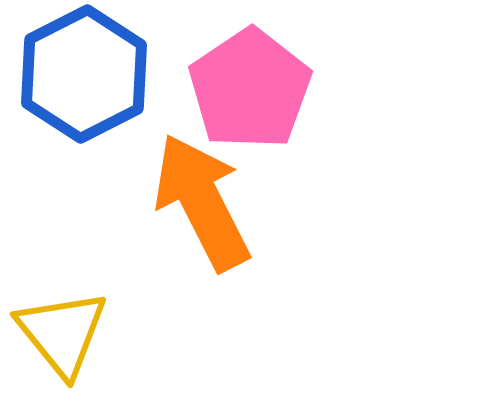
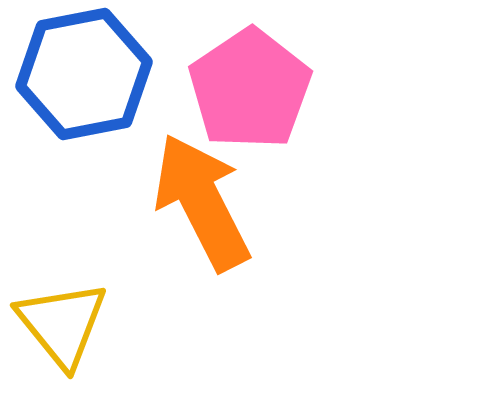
blue hexagon: rotated 16 degrees clockwise
yellow triangle: moved 9 px up
